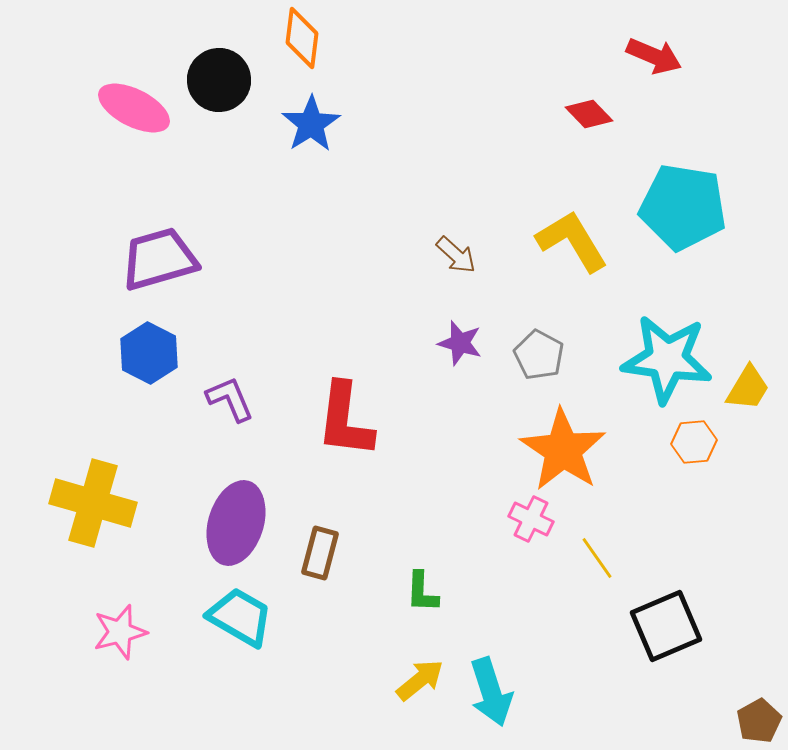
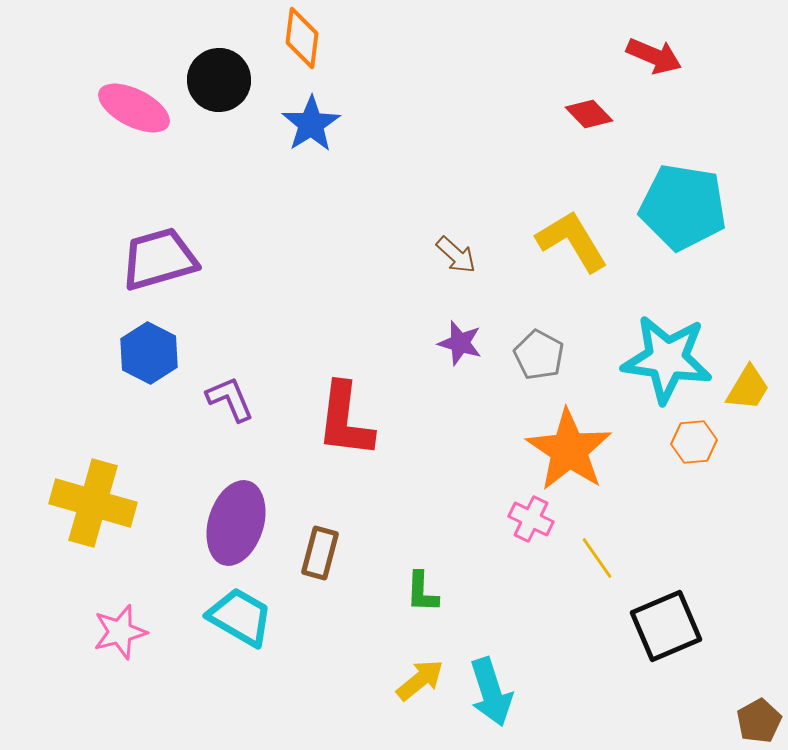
orange star: moved 6 px right
